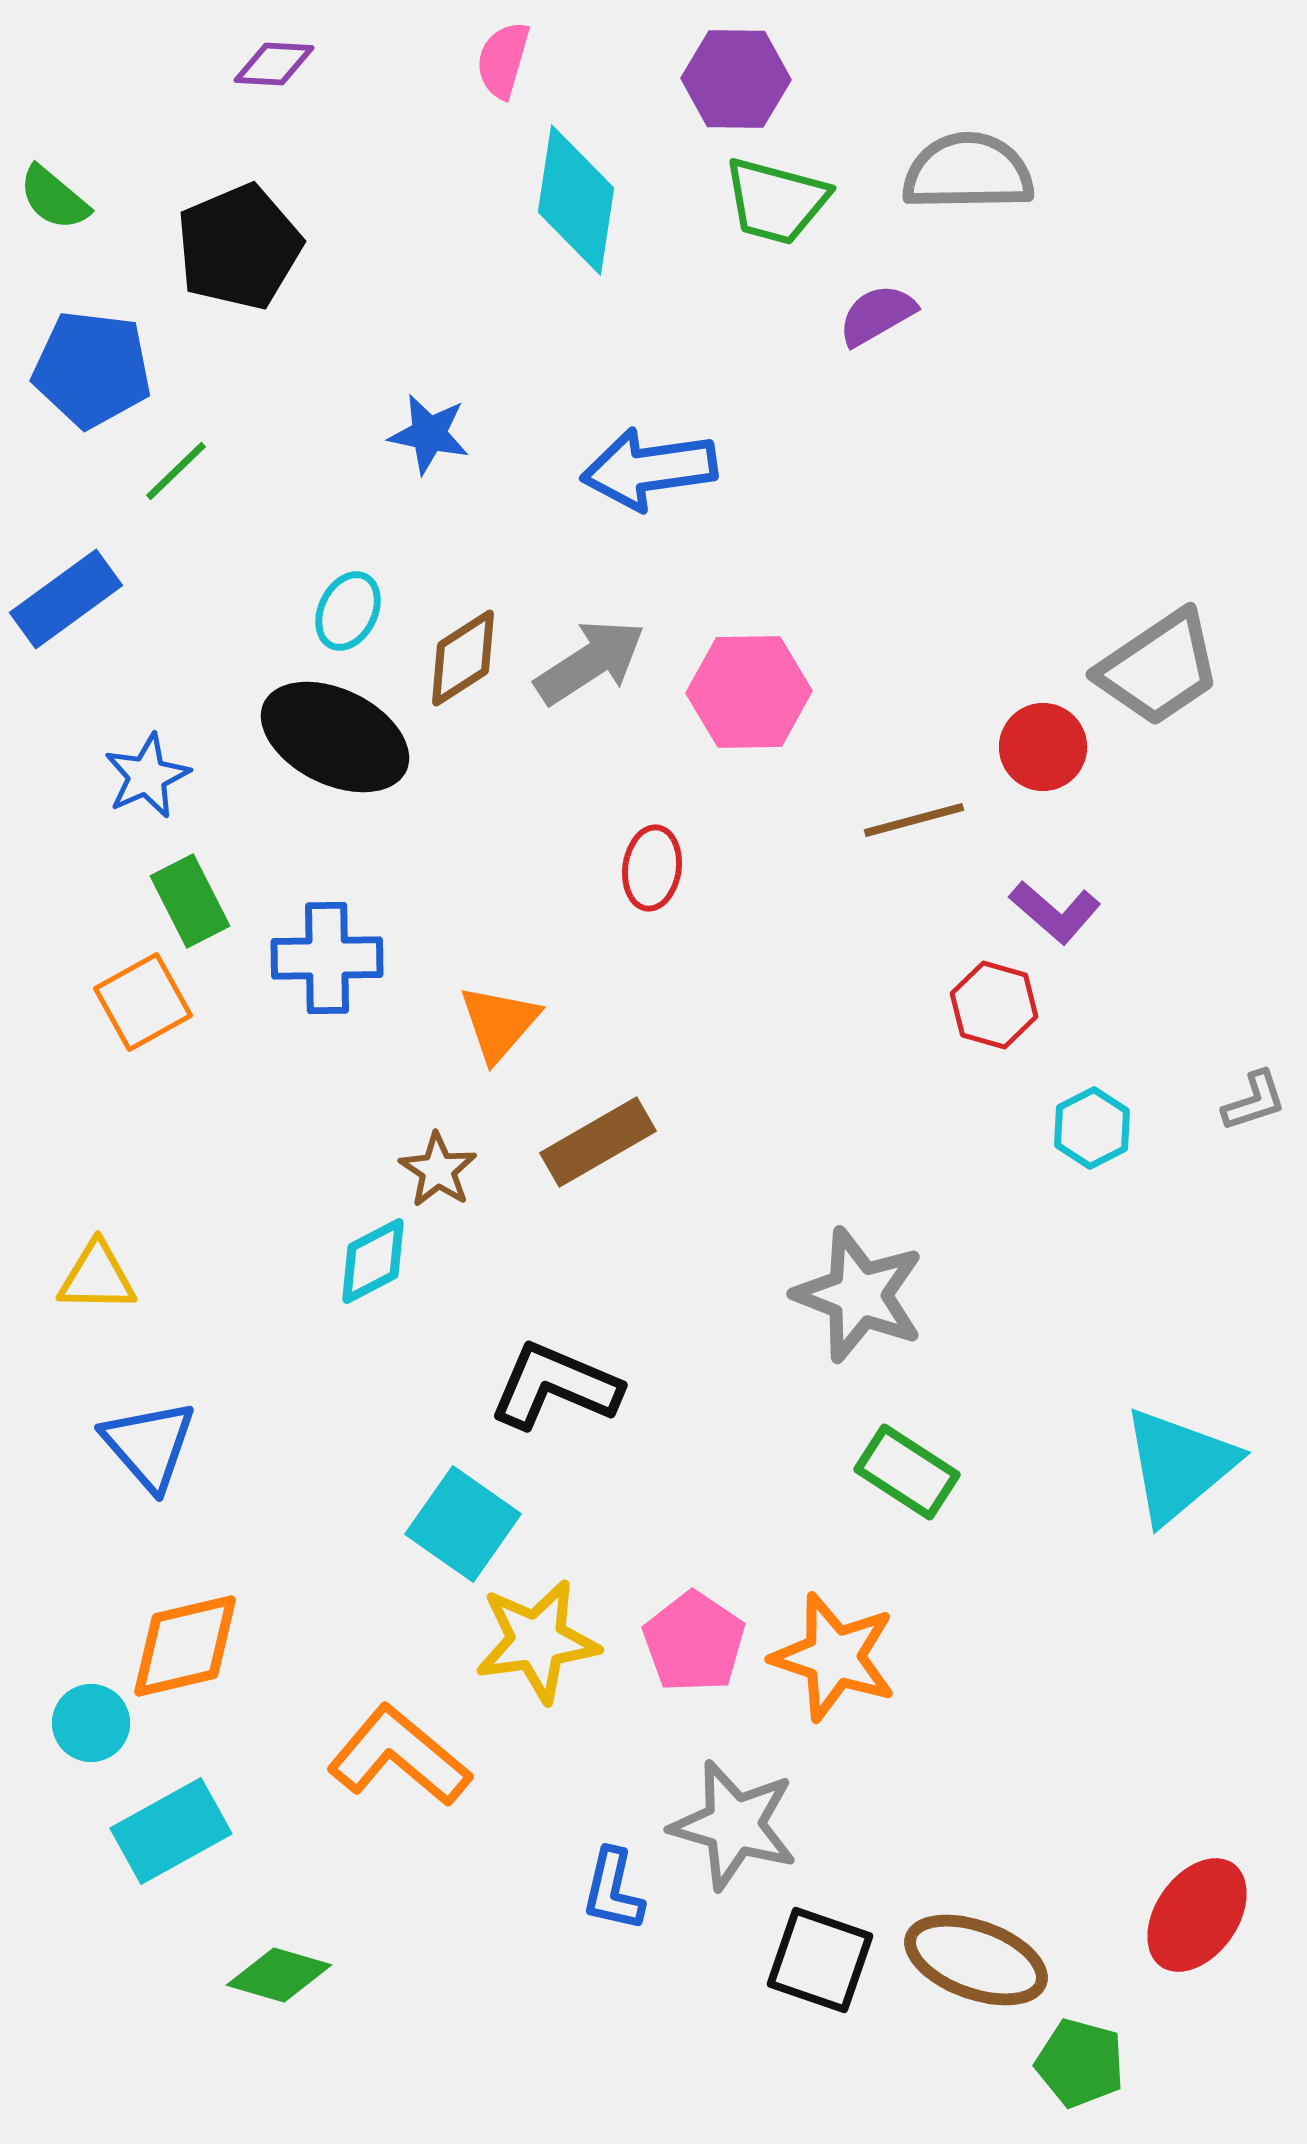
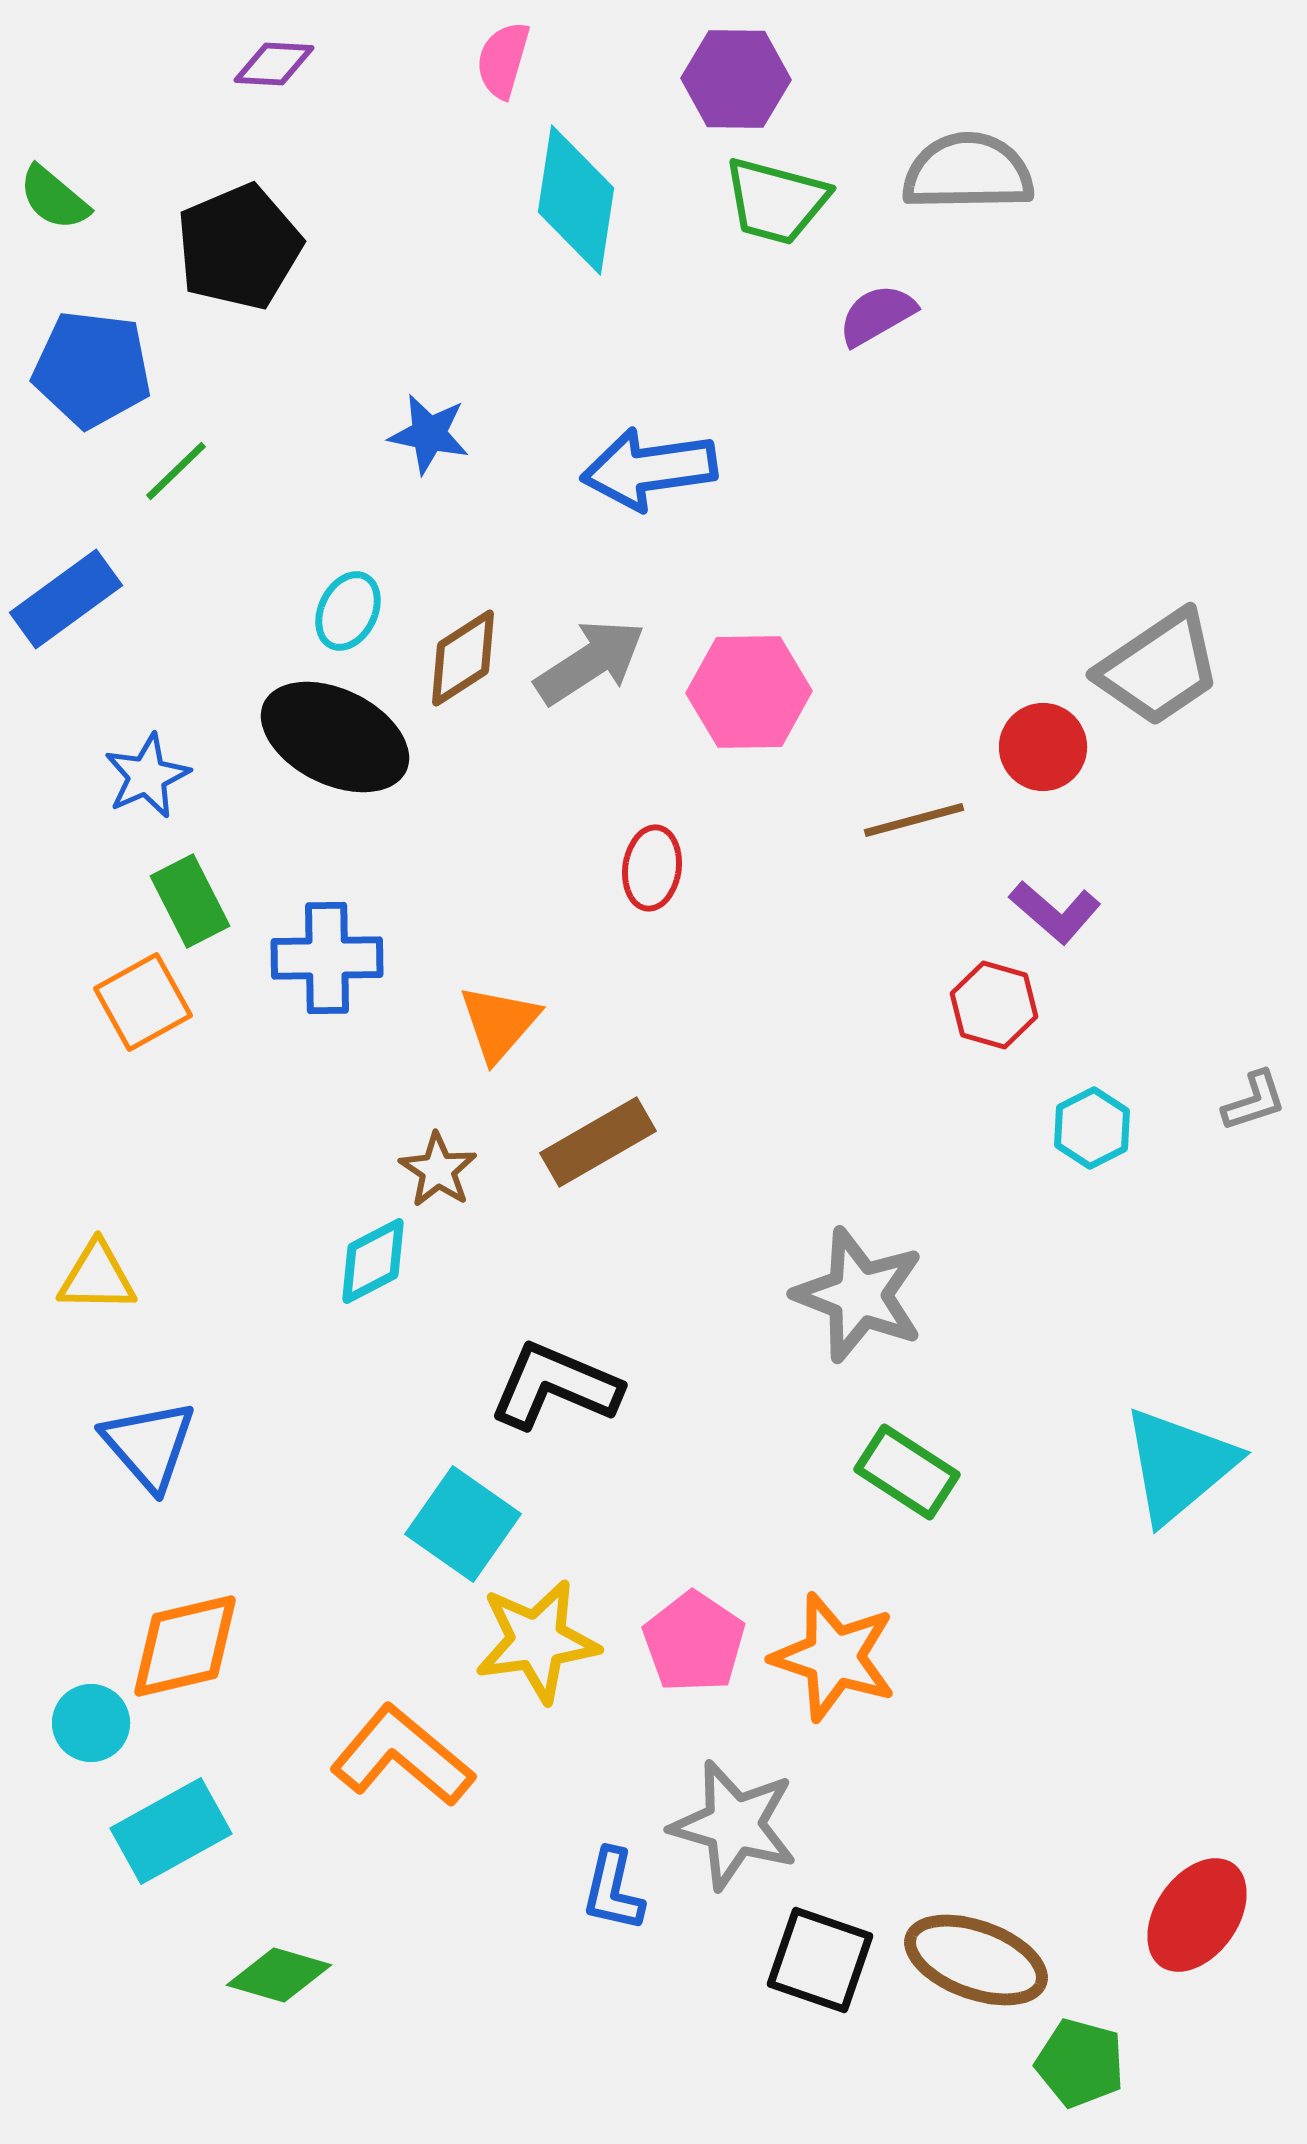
orange L-shape at (399, 1756): moved 3 px right
